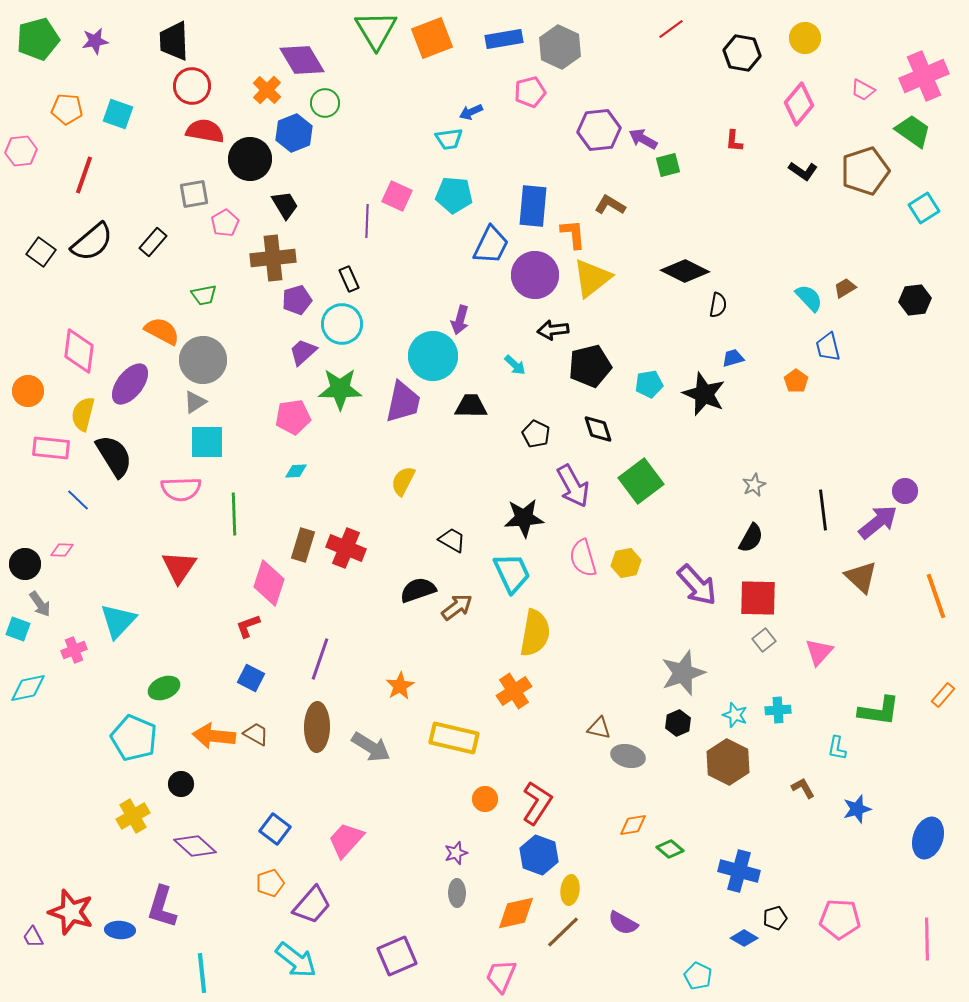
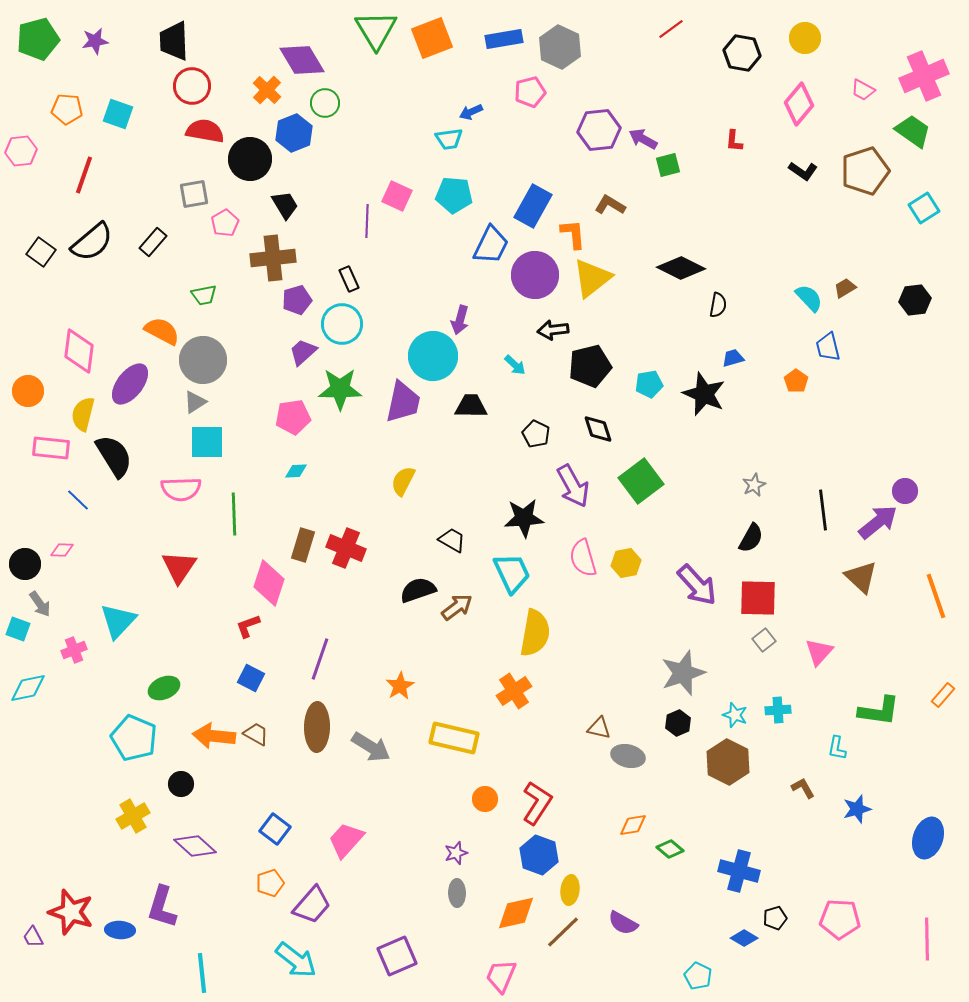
blue rectangle at (533, 206): rotated 24 degrees clockwise
black diamond at (685, 271): moved 4 px left, 3 px up
